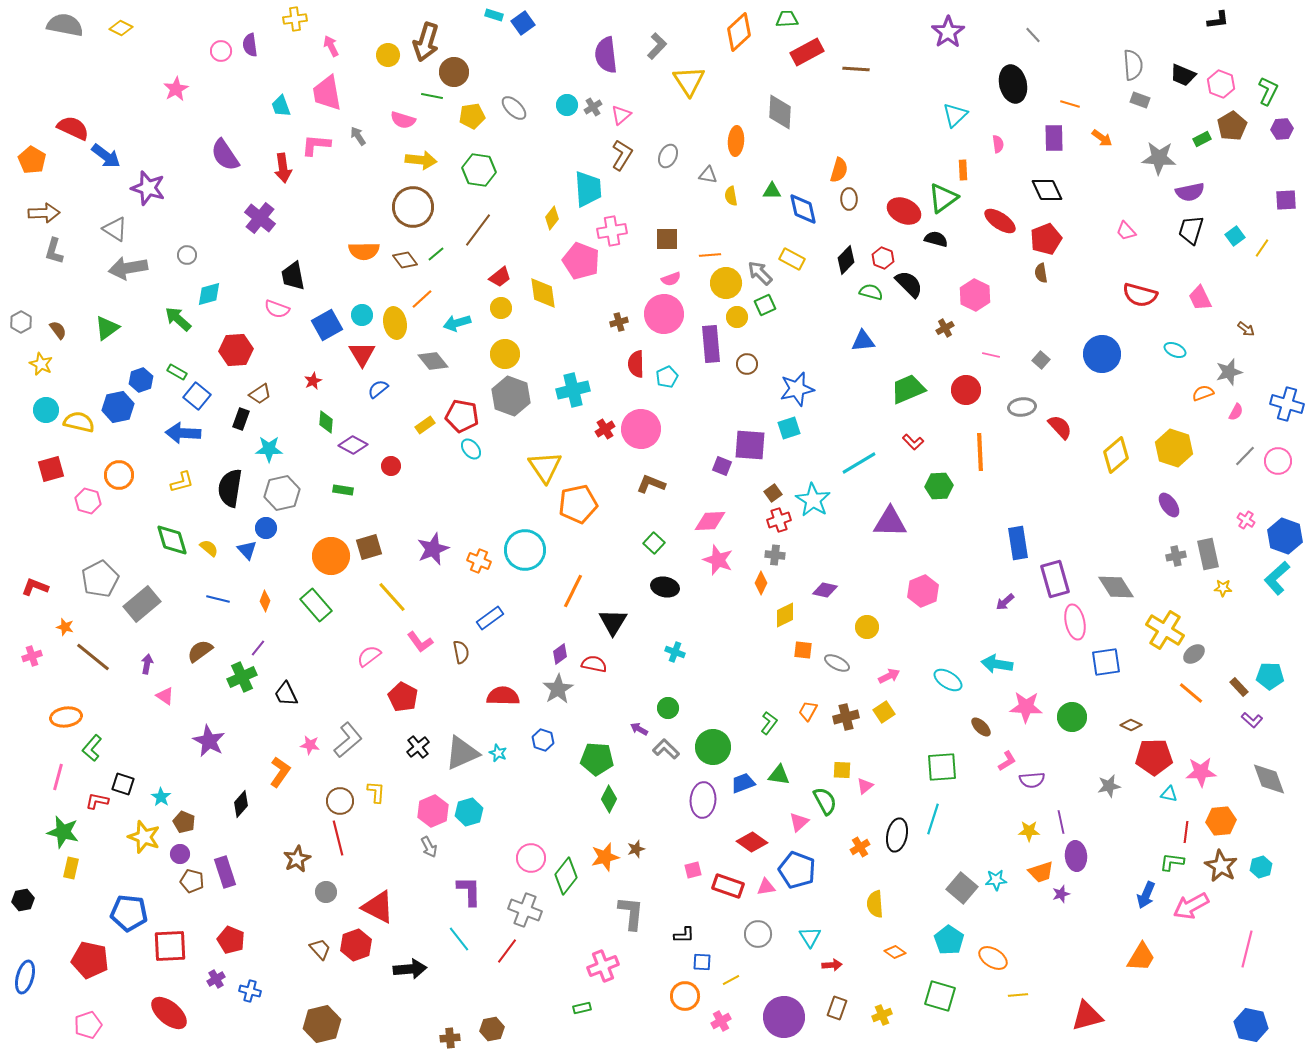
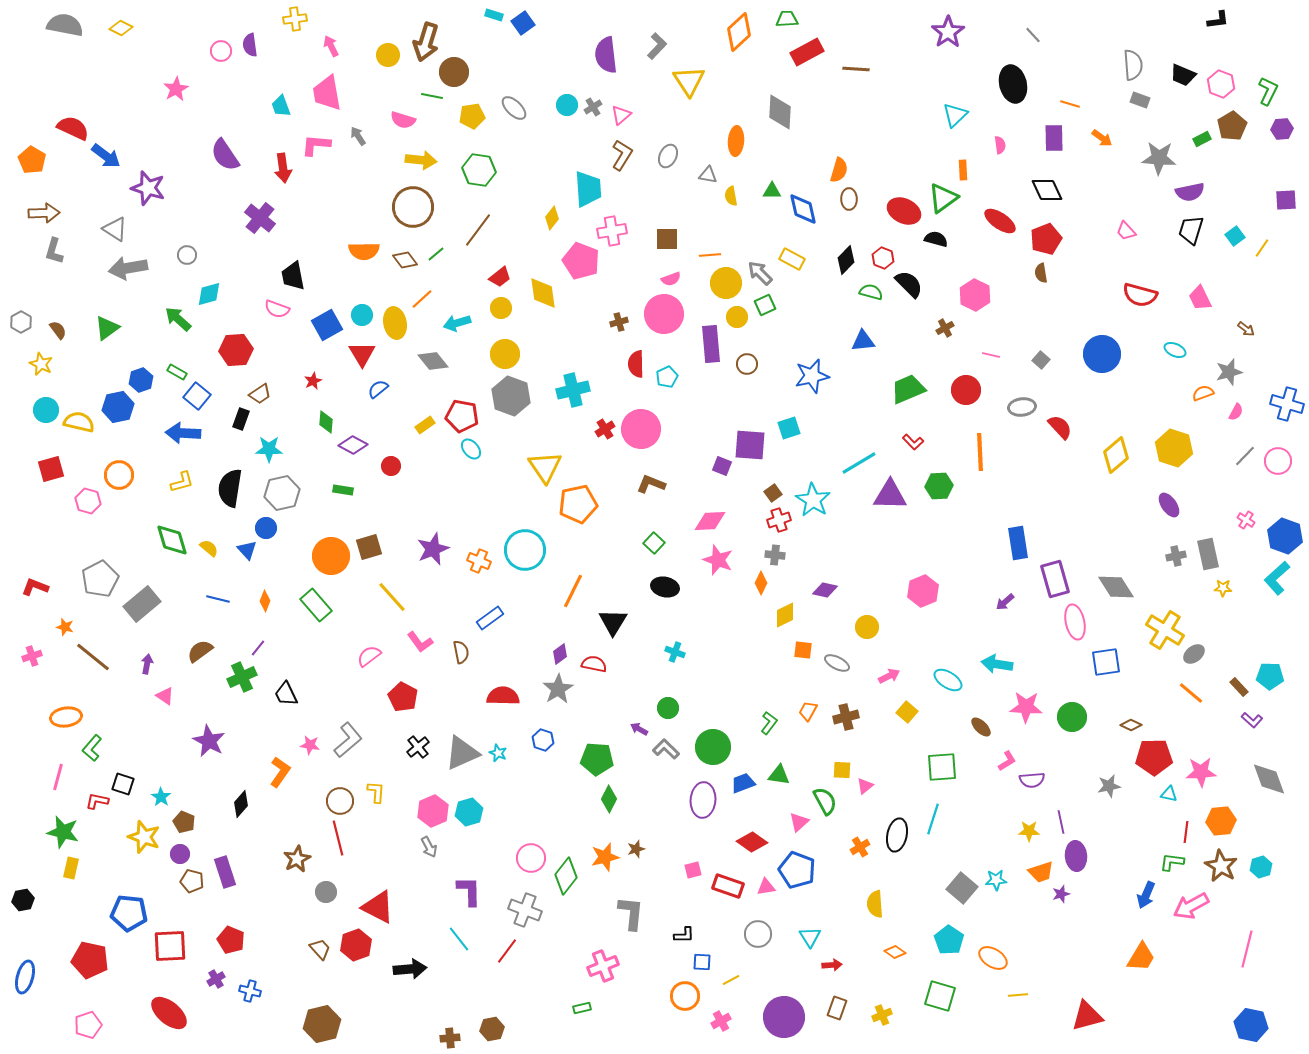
pink semicircle at (998, 144): moved 2 px right, 1 px down
blue star at (797, 389): moved 15 px right, 13 px up
purple triangle at (890, 522): moved 27 px up
yellow square at (884, 712): moved 23 px right; rotated 15 degrees counterclockwise
